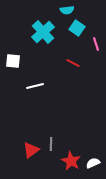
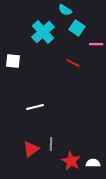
cyan semicircle: moved 2 px left; rotated 40 degrees clockwise
pink line: rotated 72 degrees counterclockwise
white line: moved 21 px down
red triangle: moved 1 px up
white semicircle: rotated 24 degrees clockwise
